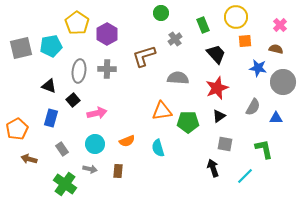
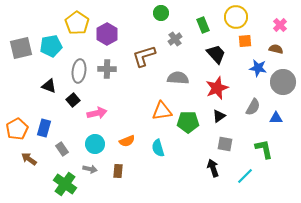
blue rectangle at (51, 118): moved 7 px left, 10 px down
brown arrow at (29, 159): rotated 21 degrees clockwise
